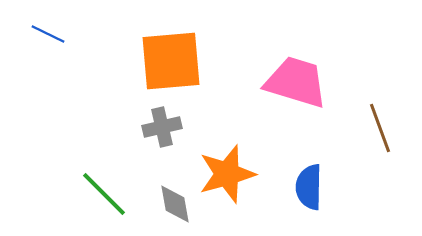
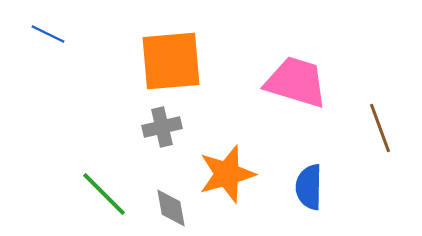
gray diamond: moved 4 px left, 4 px down
